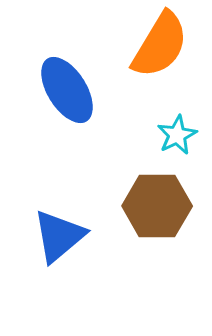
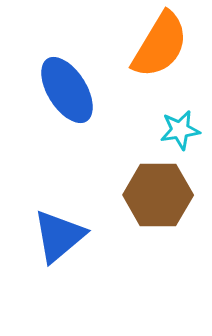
cyan star: moved 3 px right, 5 px up; rotated 18 degrees clockwise
brown hexagon: moved 1 px right, 11 px up
